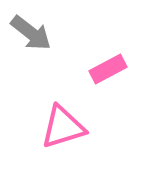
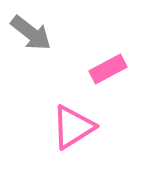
pink triangle: moved 10 px right; rotated 15 degrees counterclockwise
